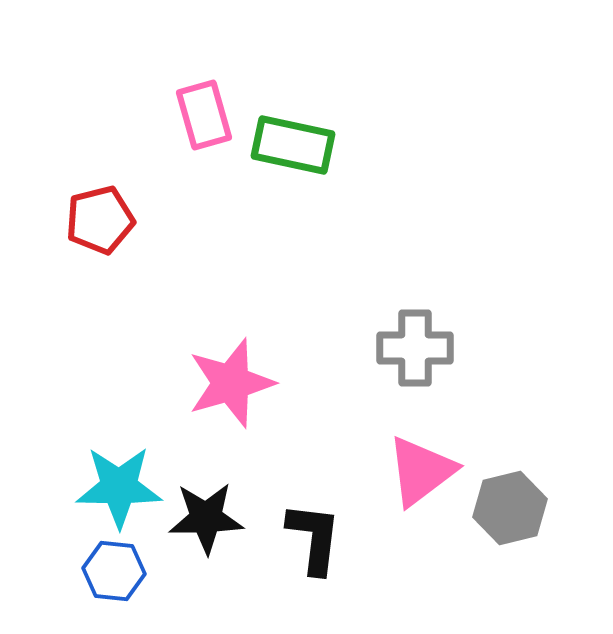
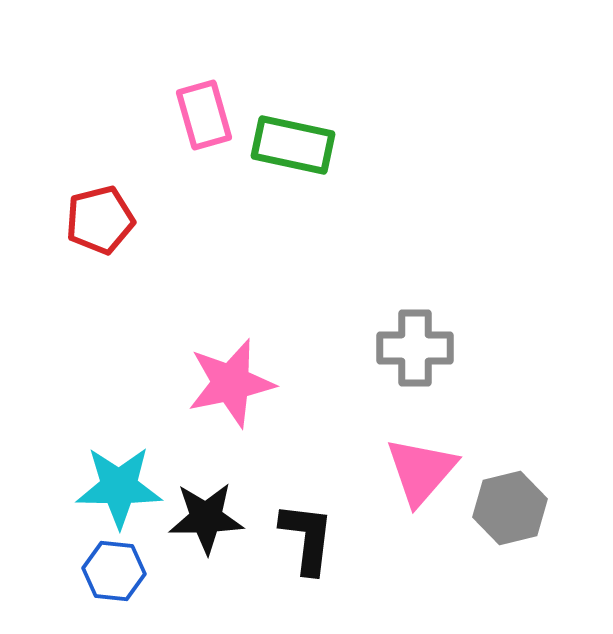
pink star: rotated 4 degrees clockwise
pink triangle: rotated 12 degrees counterclockwise
black L-shape: moved 7 px left
